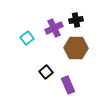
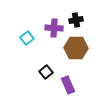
purple cross: rotated 30 degrees clockwise
